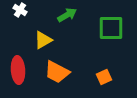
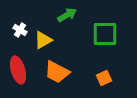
white cross: moved 20 px down
green square: moved 6 px left, 6 px down
red ellipse: rotated 12 degrees counterclockwise
orange square: moved 1 px down
